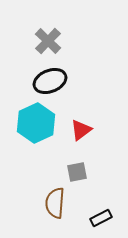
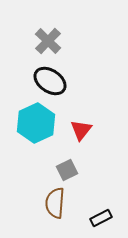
black ellipse: rotated 56 degrees clockwise
red triangle: rotated 15 degrees counterclockwise
gray square: moved 10 px left, 2 px up; rotated 15 degrees counterclockwise
